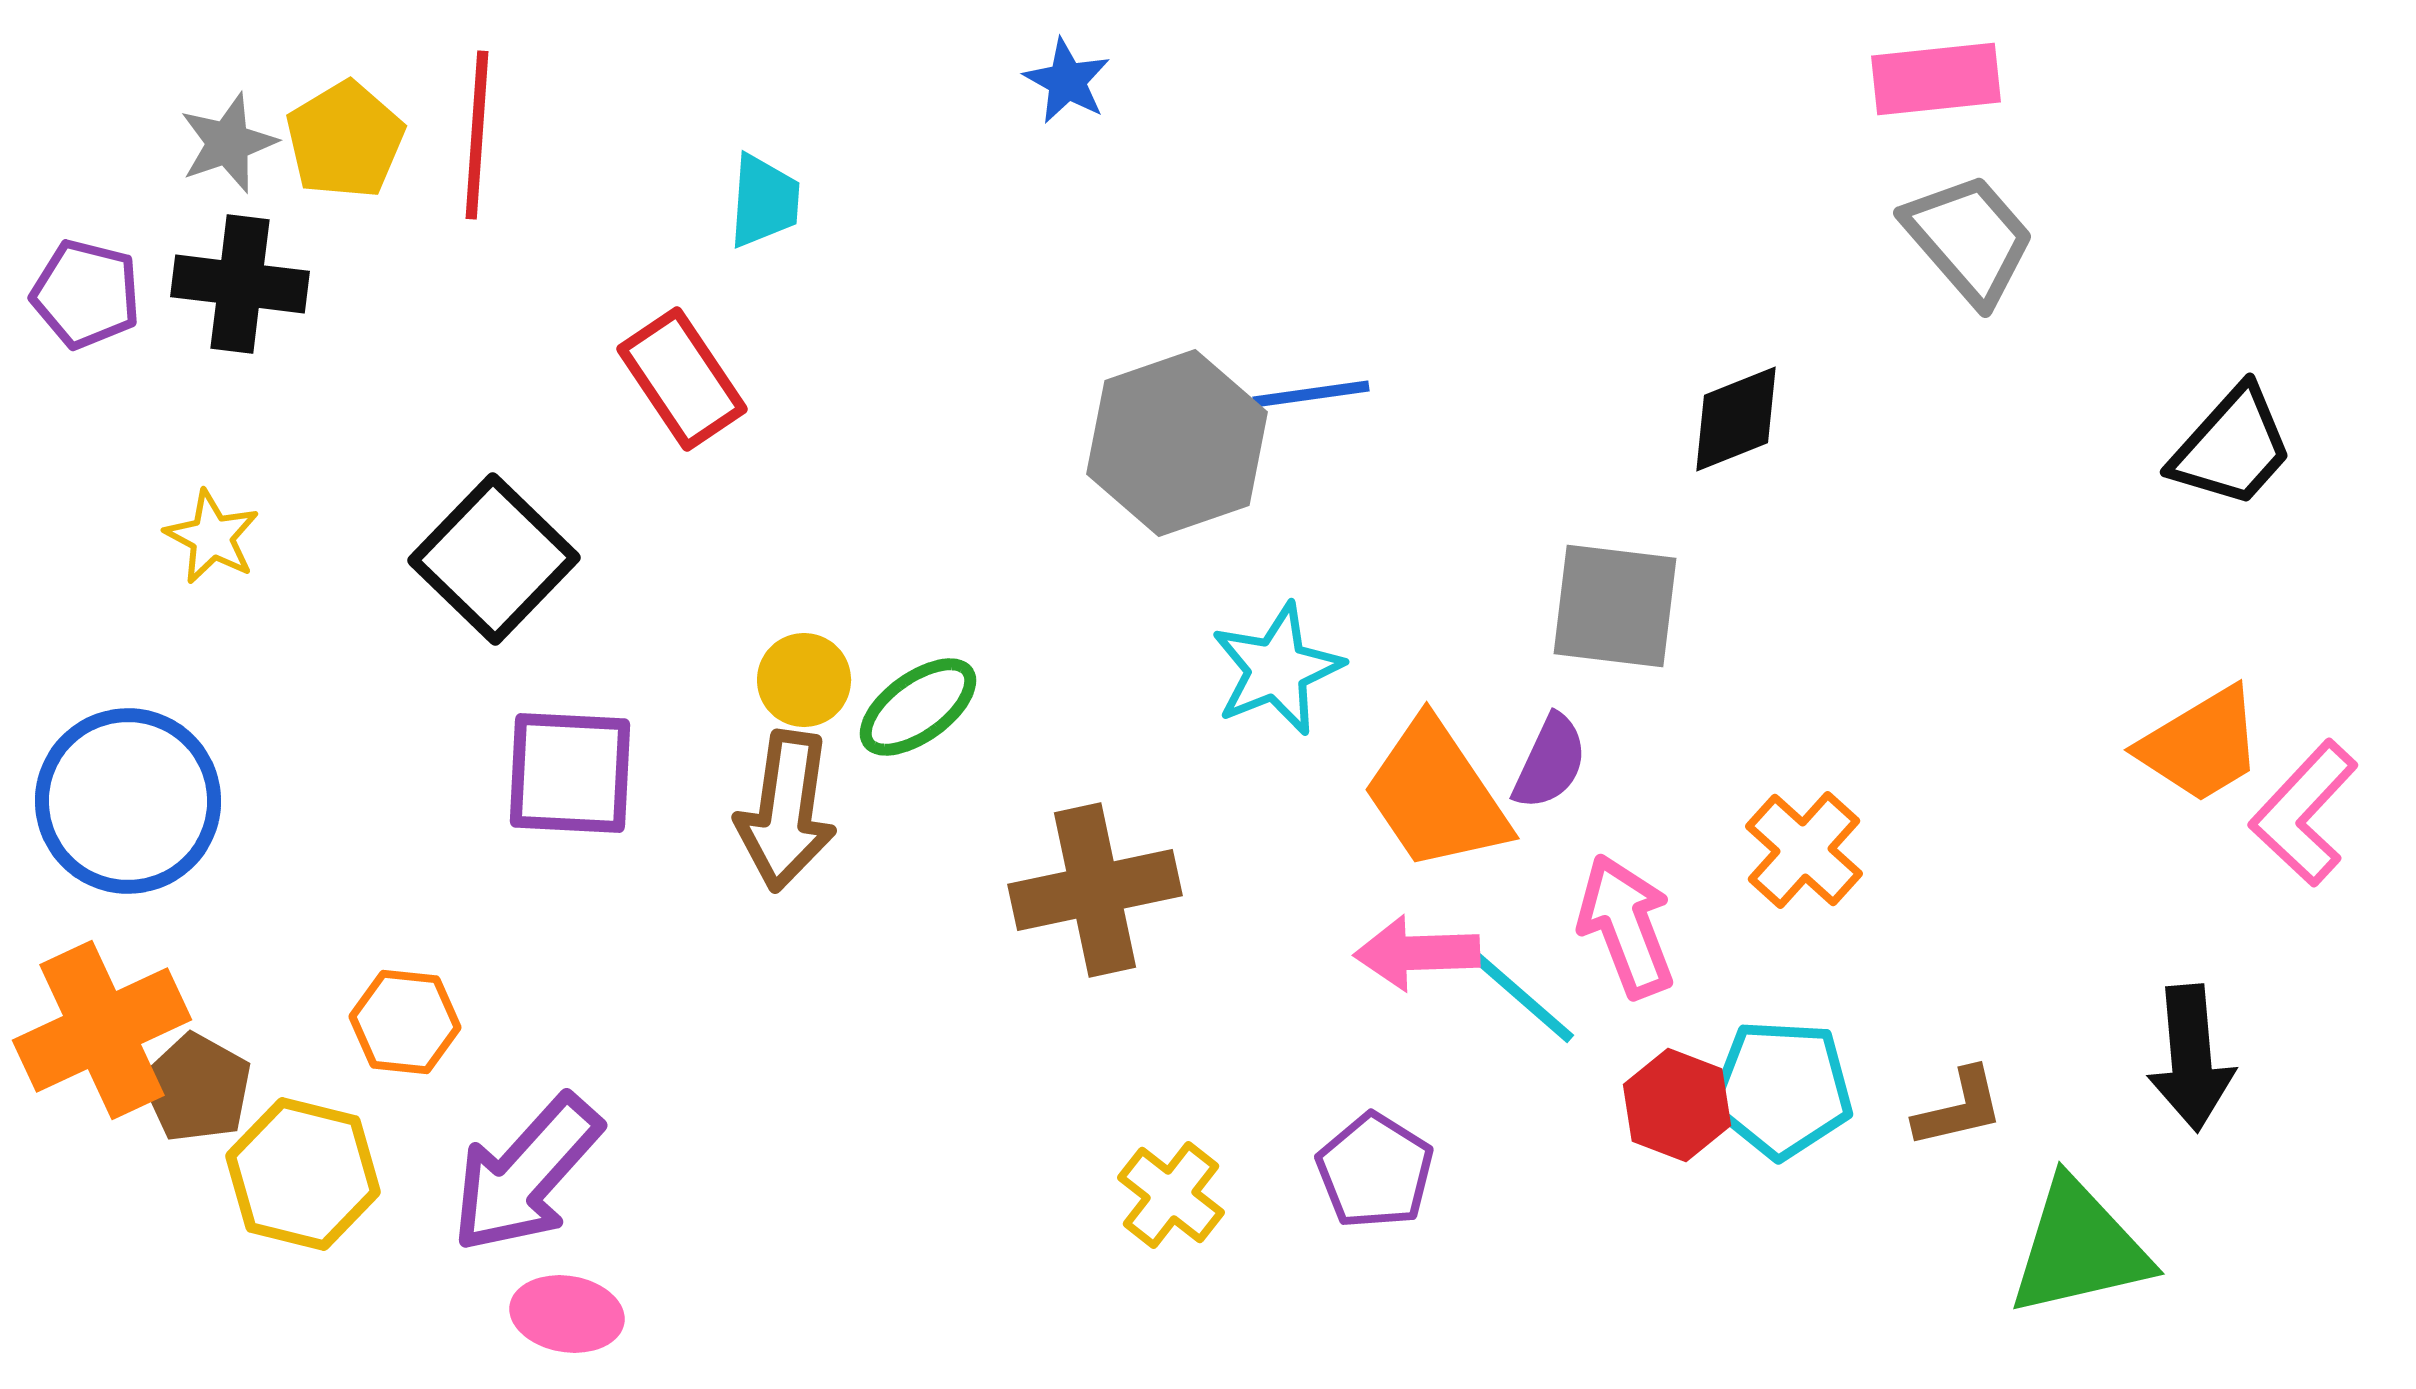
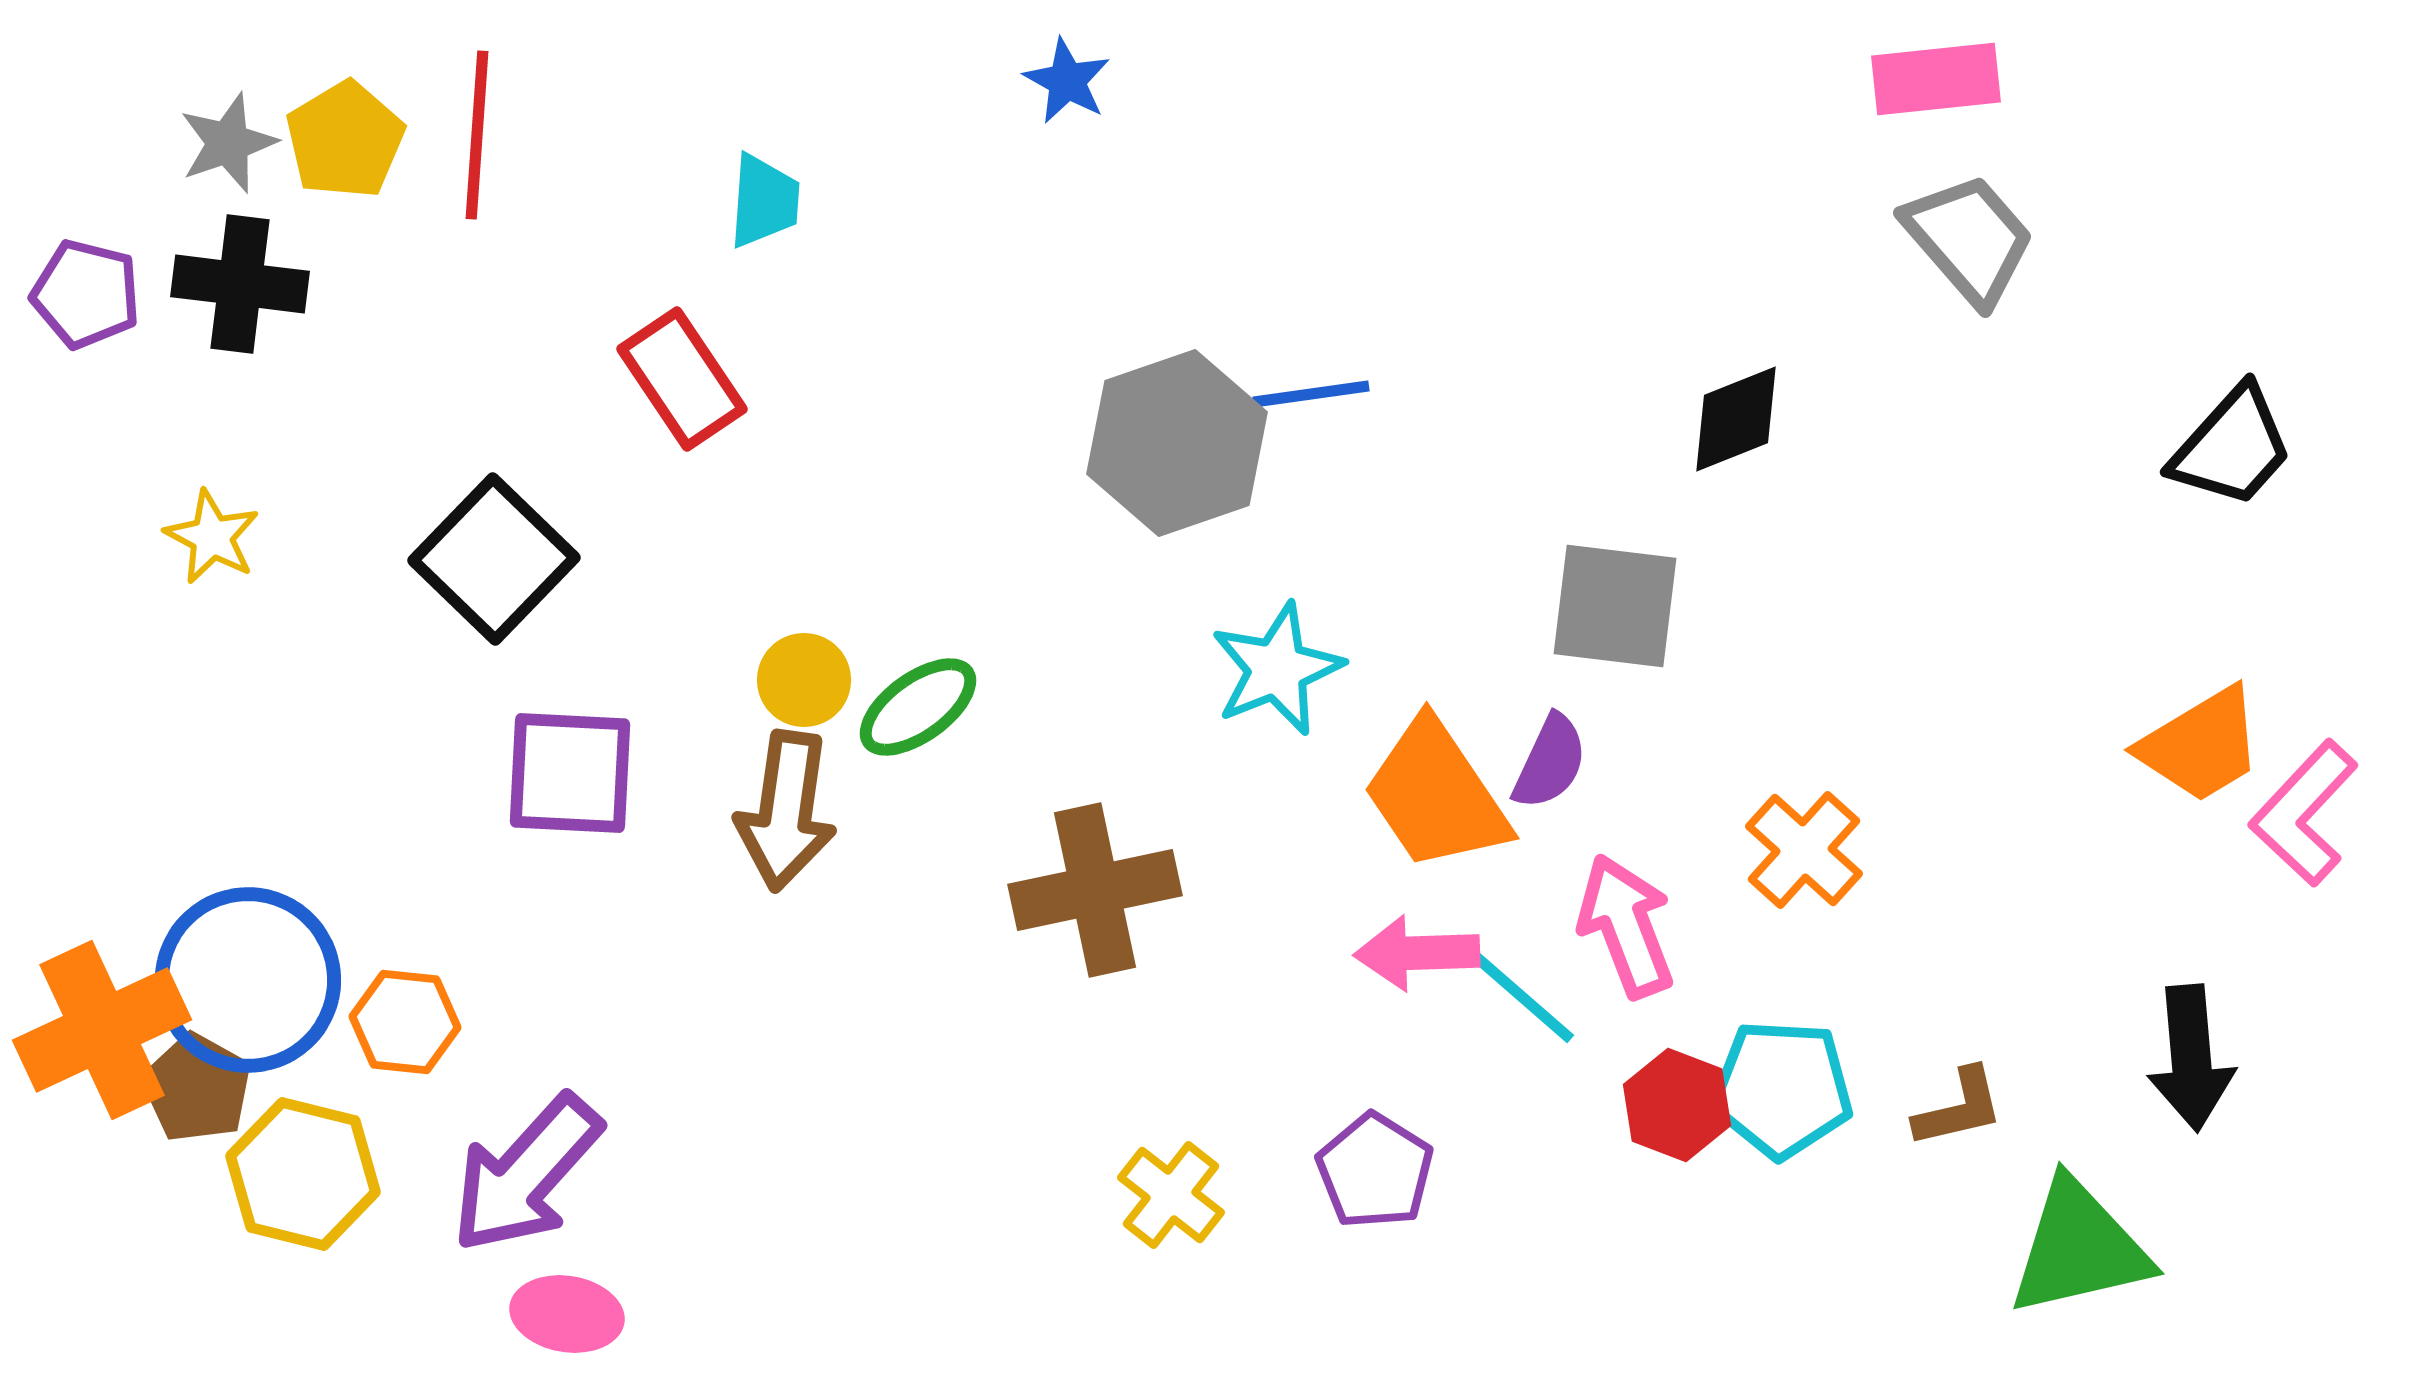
blue circle at (128, 801): moved 120 px right, 179 px down
